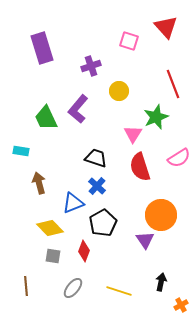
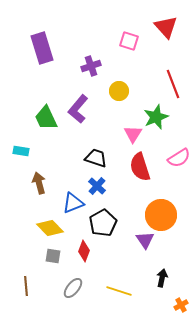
black arrow: moved 1 px right, 4 px up
